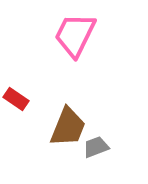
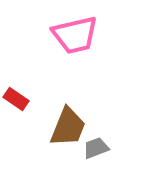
pink trapezoid: rotated 129 degrees counterclockwise
gray trapezoid: moved 1 px down
